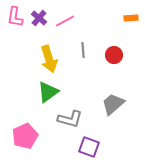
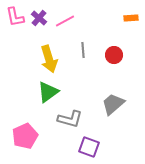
pink L-shape: rotated 20 degrees counterclockwise
